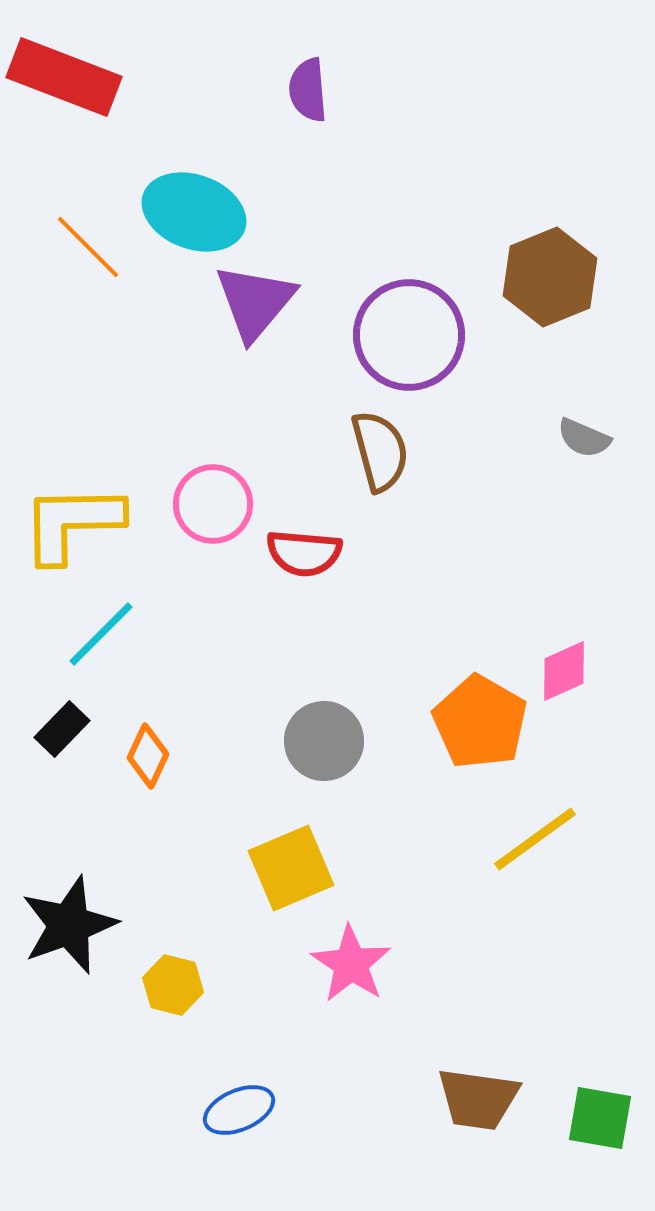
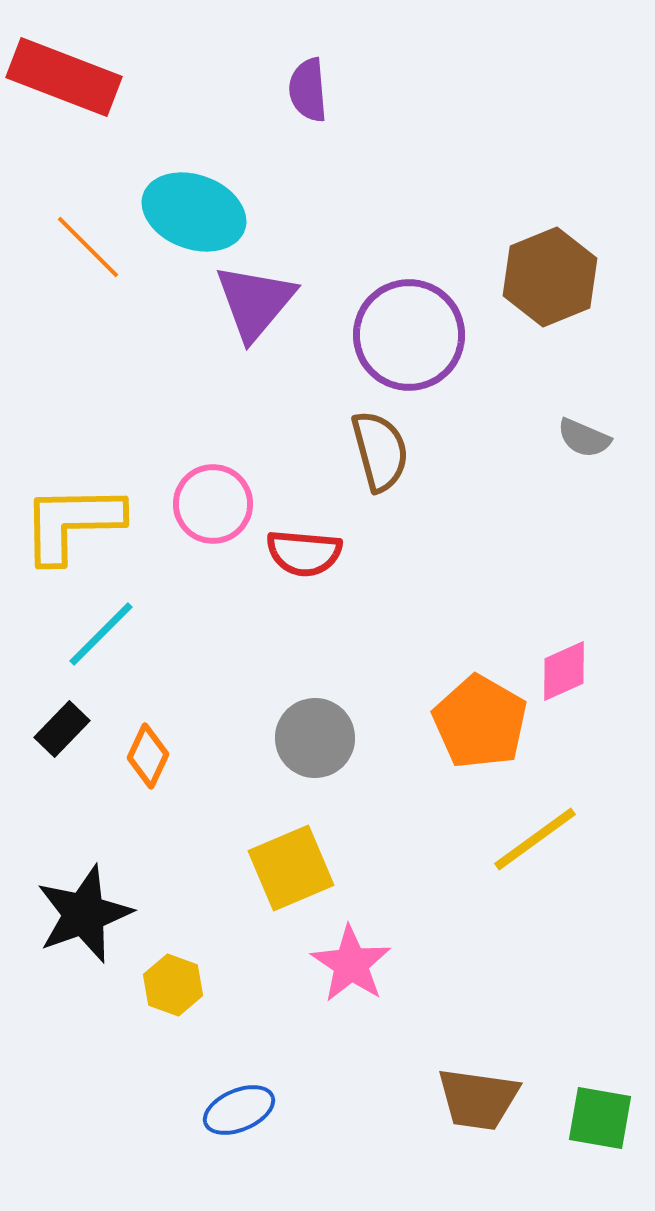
gray circle: moved 9 px left, 3 px up
black star: moved 15 px right, 11 px up
yellow hexagon: rotated 6 degrees clockwise
